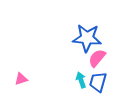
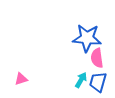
pink semicircle: rotated 48 degrees counterclockwise
cyan arrow: rotated 49 degrees clockwise
